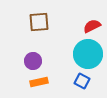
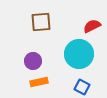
brown square: moved 2 px right
cyan circle: moved 9 px left
blue square: moved 6 px down
